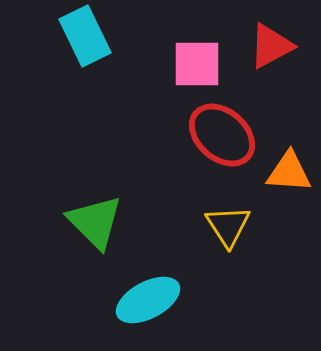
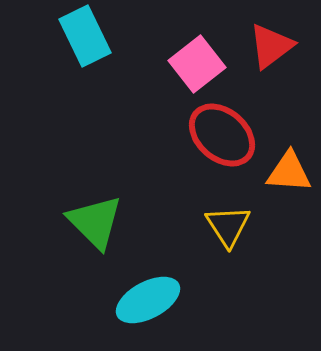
red triangle: rotated 9 degrees counterclockwise
pink square: rotated 38 degrees counterclockwise
